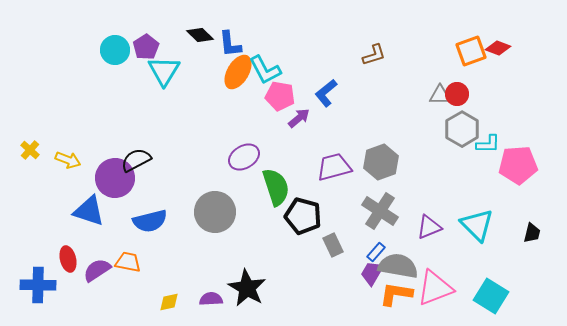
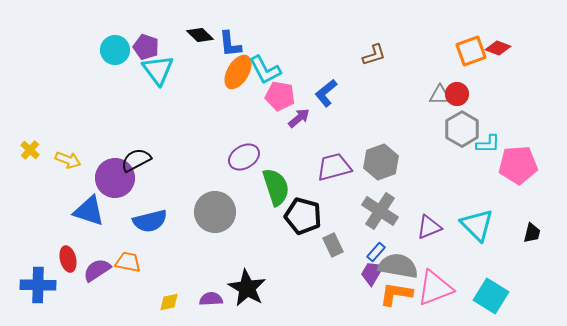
purple pentagon at (146, 47): rotated 20 degrees counterclockwise
cyan triangle at (164, 71): moved 6 px left, 1 px up; rotated 8 degrees counterclockwise
